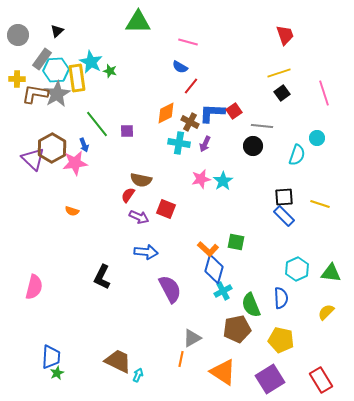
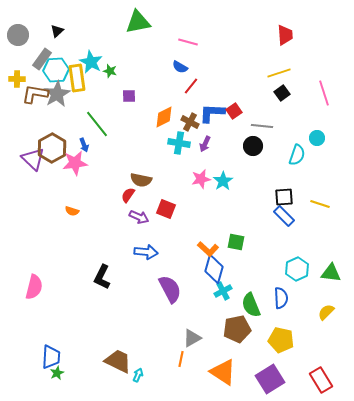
green triangle at (138, 22): rotated 12 degrees counterclockwise
red trapezoid at (285, 35): rotated 15 degrees clockwise
orange diamond at (166, 113): moved 2 px left, 4 px down
purple square at (127, 131): moved 2 px right, 35 px up
